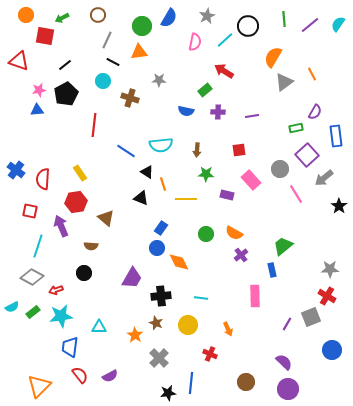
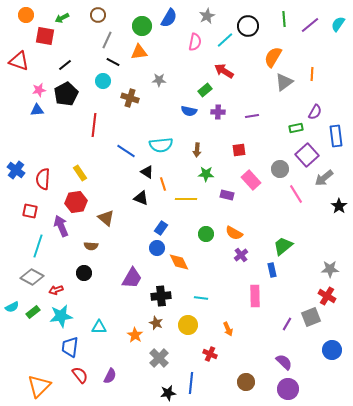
orange line at (312, 74): rotated 32 degrees clockwise
blue semicircle at (186, 111): moved 3 px right
purple semicircle at (110, 376): rotated 35 degrees counterclockwise
